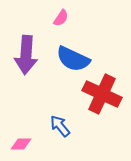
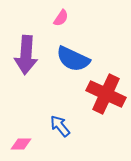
red cross: moved 4 px right
